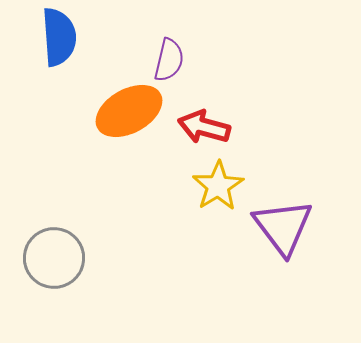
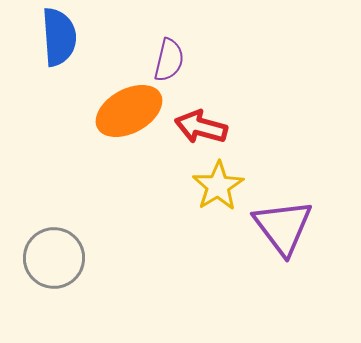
red arrow: moved 3 px left
